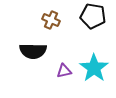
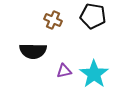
brown cross: moved 2 px right
cyan star: moved 6 px down
